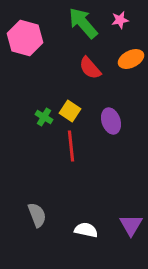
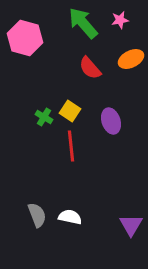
white semicircle: moved 16 px left, 13 px up
